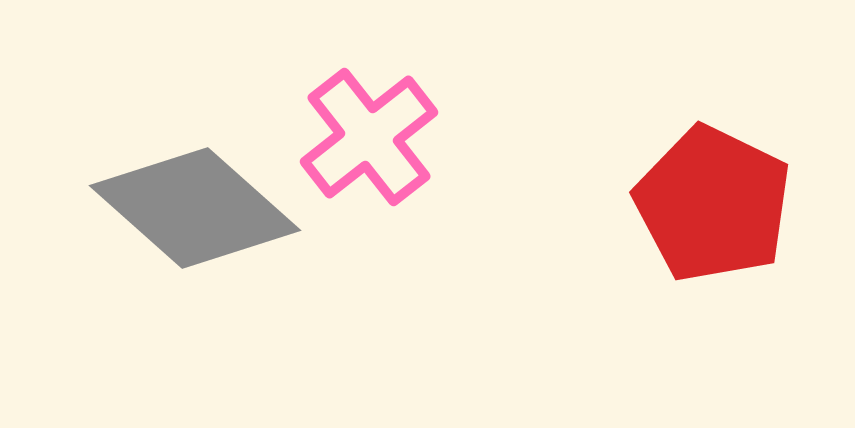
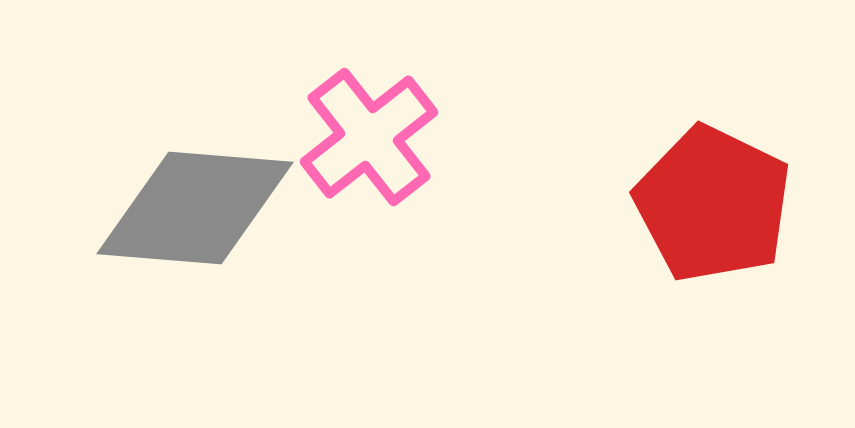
gray diamond: rotated 37 degrees counterclockwise
